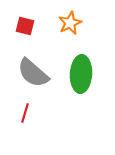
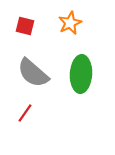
red line: rotated 18 degrees clockwise
